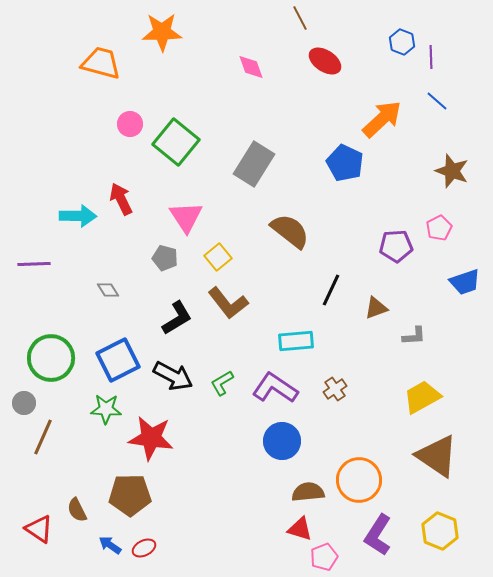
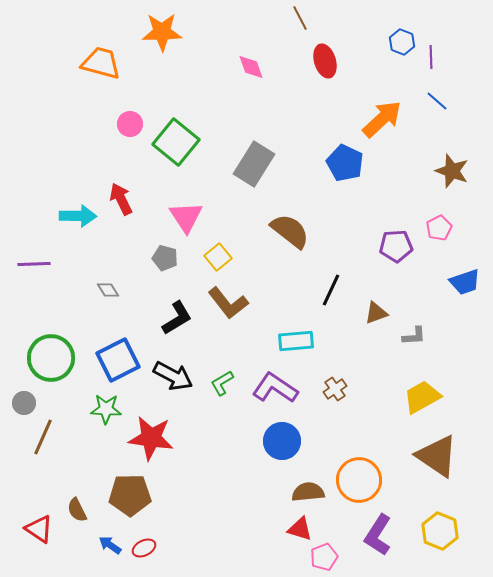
red ellipse at (325, 61): rotated 40 degrees clockwise
brown triangle at (376, 308): moved 5 px down
